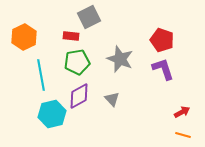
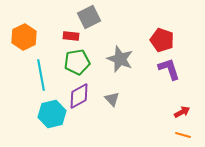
purple L-shape: moved 6 px right
